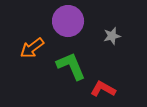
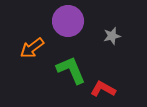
green L-shape: moved 4 px down
